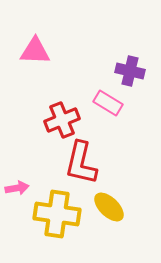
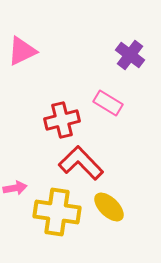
pink triangle: moved 13 px left; rotated 28 degrees counterclockwise
purple cross: moved 16 px up; rotated 24 degrees clockwise
red cross: rotated 8 degrees clockwise
red L-shape: rotated 123 degrees clockwise
pink arrow: moved 2 px left
yellow cross: moved 2 px up
